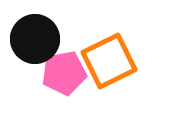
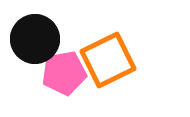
orange square: moved 1 px left, 1 px up
